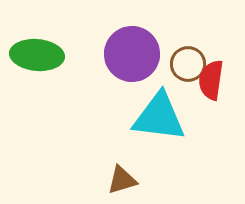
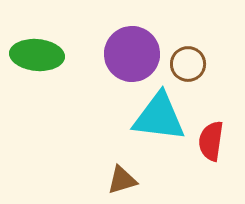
red semicircle: moved 61 px down
